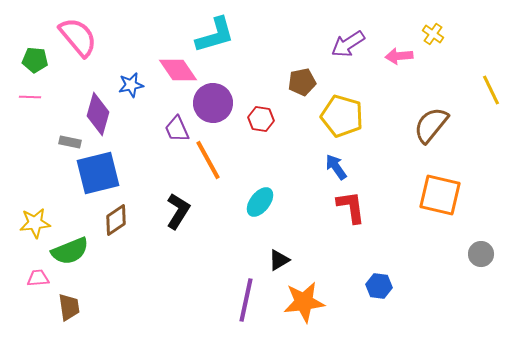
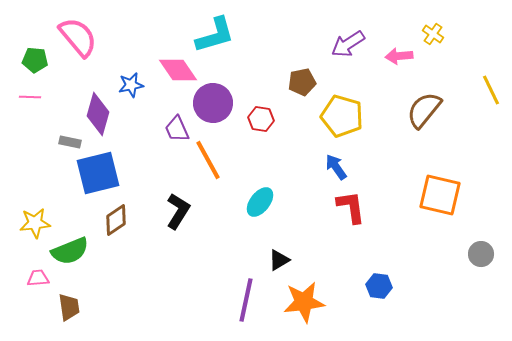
brown semicircle: moved 7 px left, 15 px up
